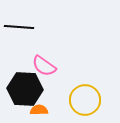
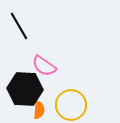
black line: moved 1 px up; rotated 56 degrees clockwise
yellow circle: moved 14 px left, 5 px down
orange semicircle: rotated 96 degrees clockwise
